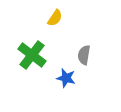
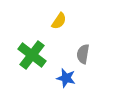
yellow semicircle: moved 4 px right, 3 px down
gray semicircle: moved 1 px left, 1 px up
